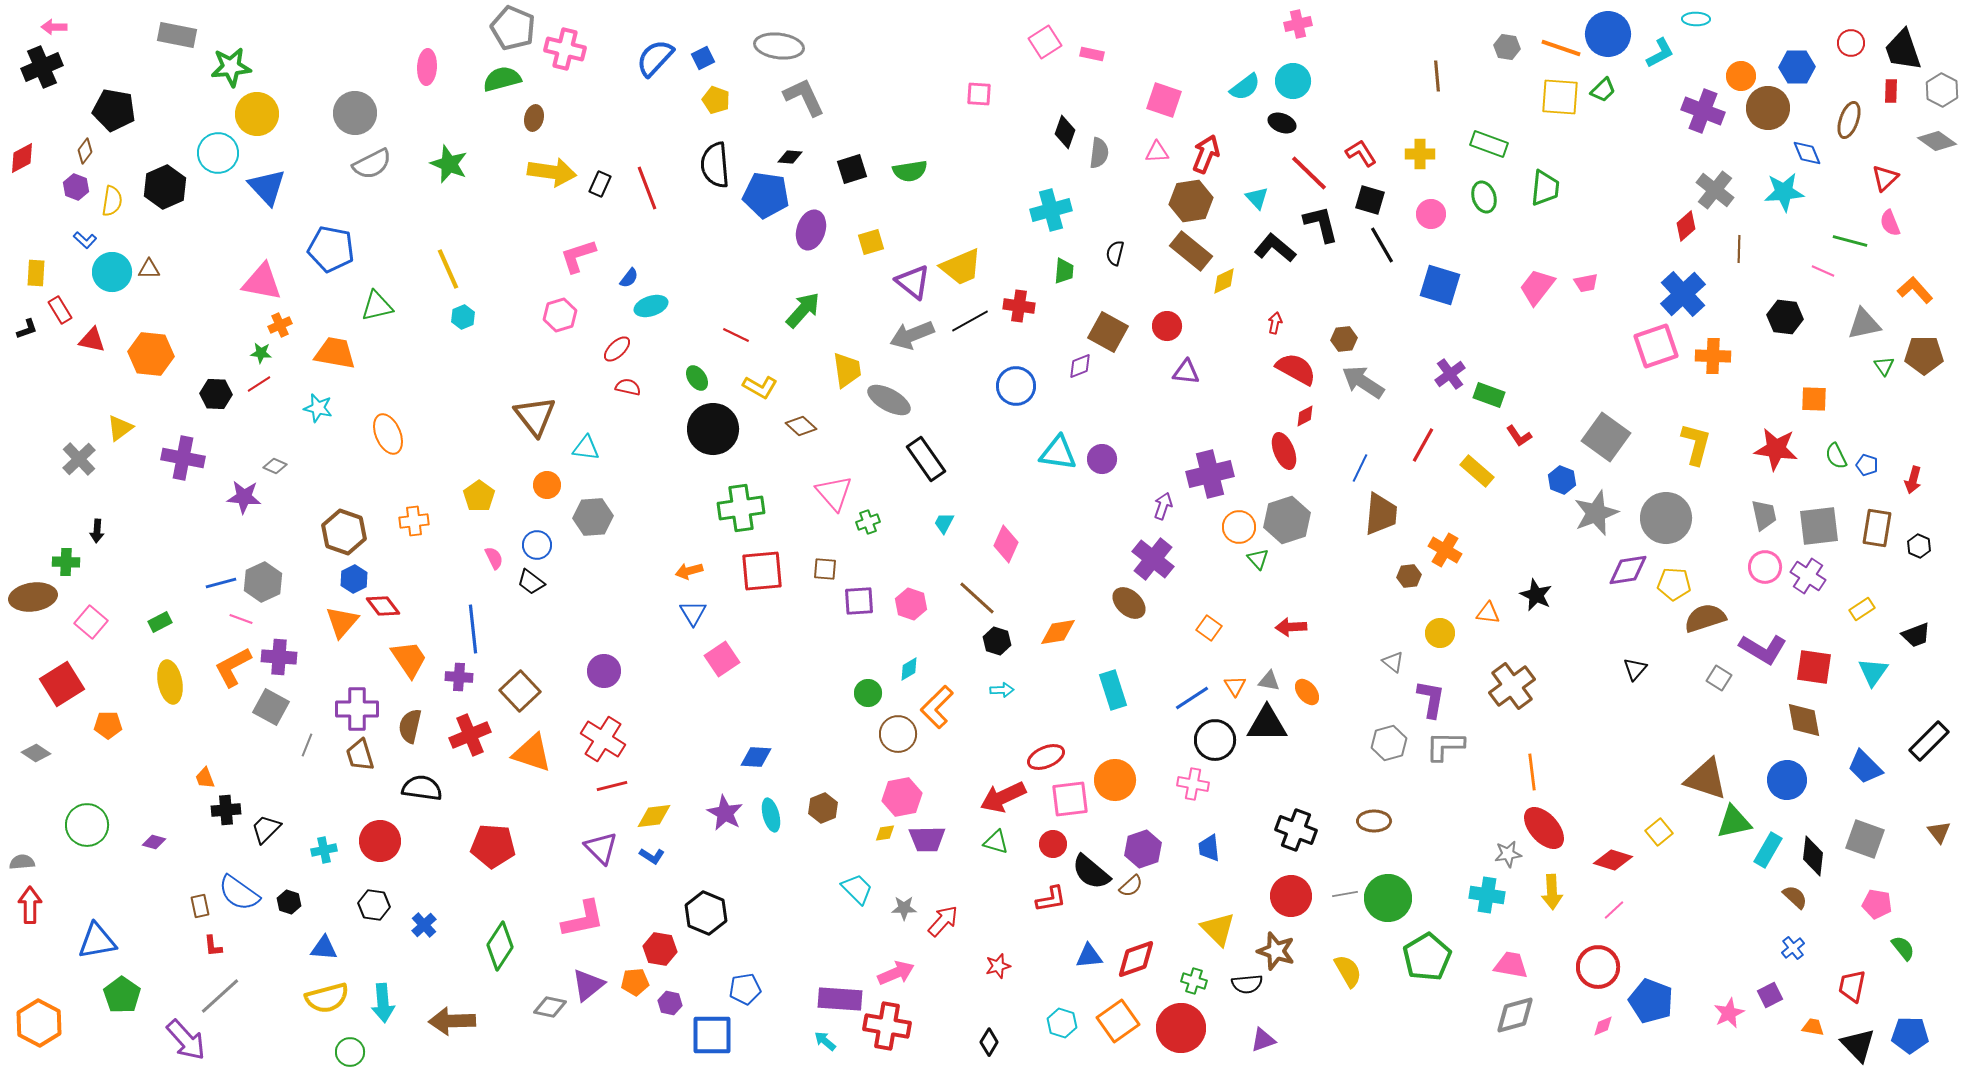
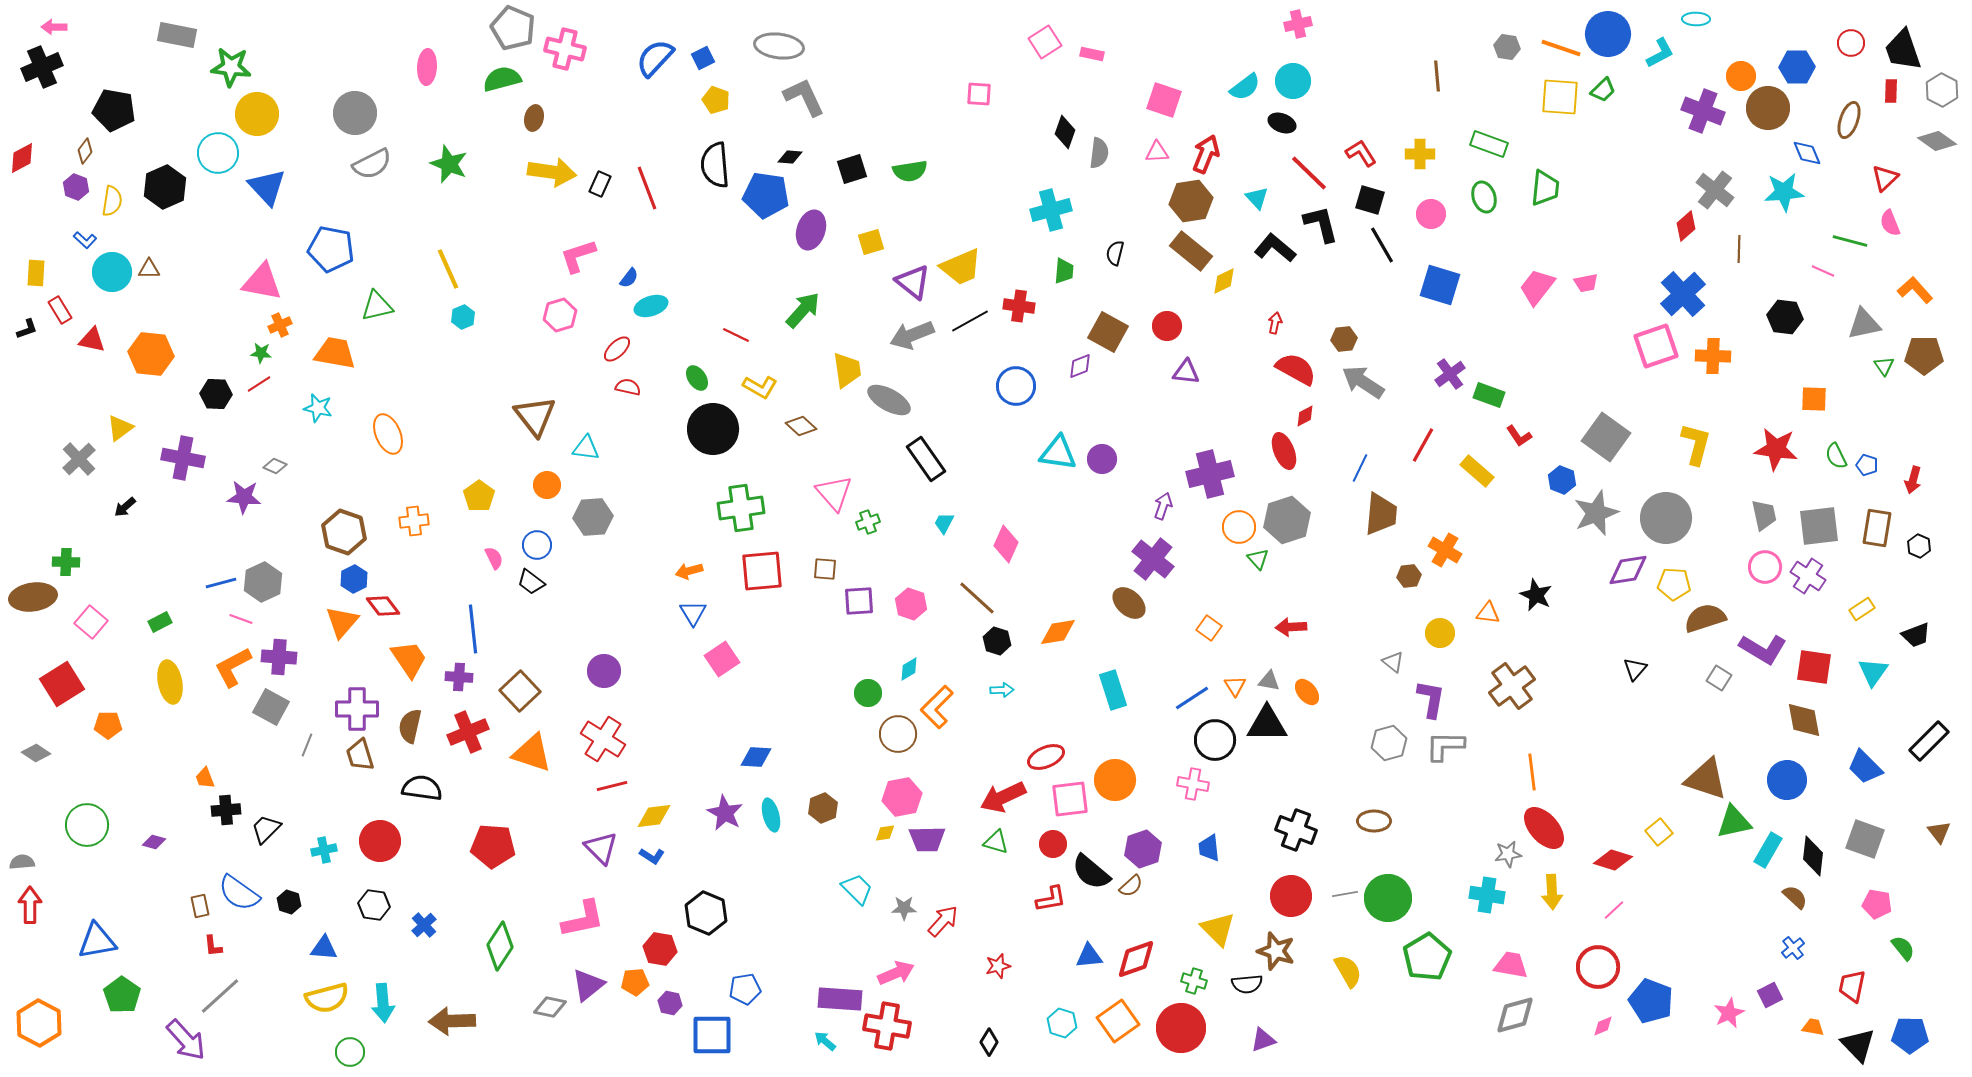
green star at (231, 67): rotated 12 degrees clockwise
black arrow at (97, 531): moved 28 px right, 24 px up; rotated 45 degrees clockwise
red cross at (470, 735): moved 2 px left, 3 px up
